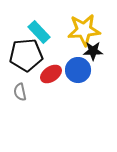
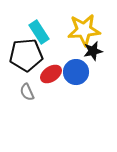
cyan rectangle: rotated 10 degrees clockwise
black star: rotated 12 degrees counterclockwise
blue circle: moved 2 px left, 2 px down
gray semicircle: moved 7 px right; rotated 12 degrees counterclockwise
